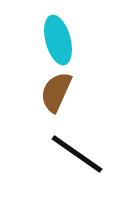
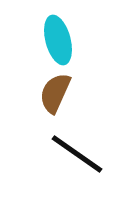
brown semicircle: moved 1 px left, 1 px down
